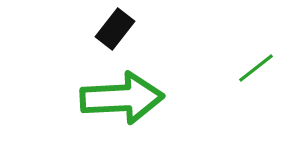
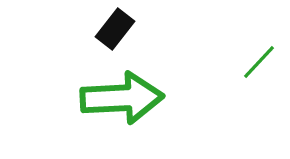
green line: moved 3 px right, 6 px up; rotated 9 degrees counterclockwise
